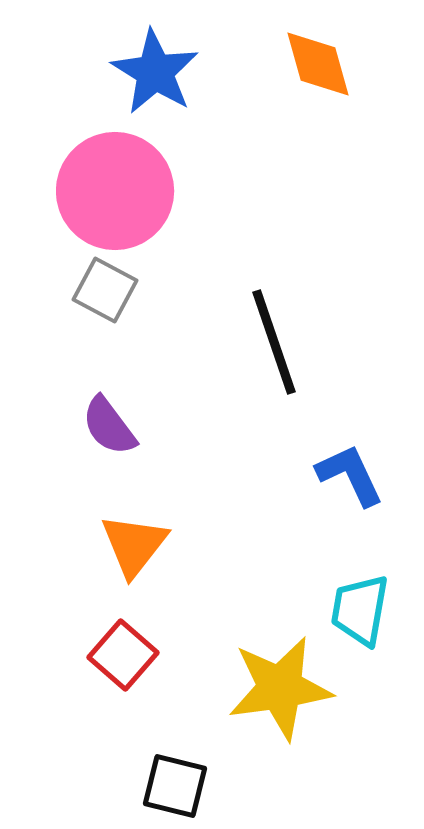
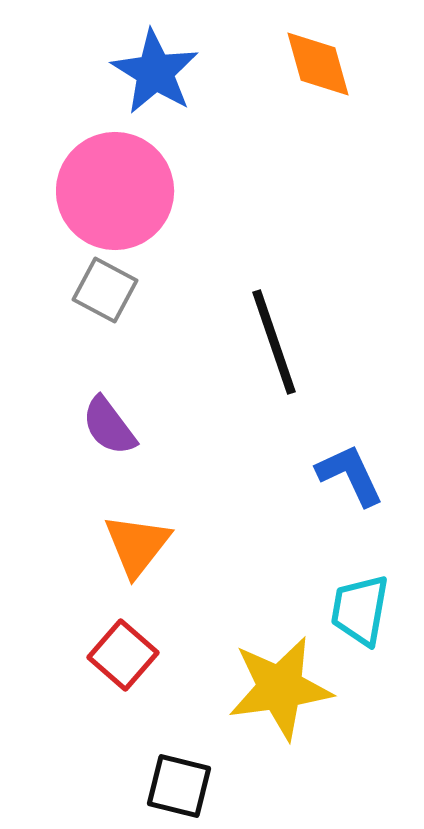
orange triangle: moved 3 px right
black square: moved 4 px right
